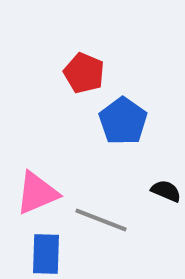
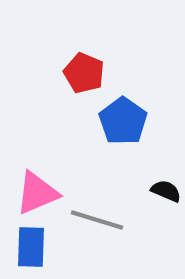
gray line: moved 4 px left; rotated 4 degrees counterclockwise
blue rectangle: moved 15 px left, 7 px up
